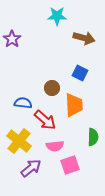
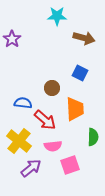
orange trapezoid: moved 1 px right, 4 px down
pink semicircle: moved 2 px left
